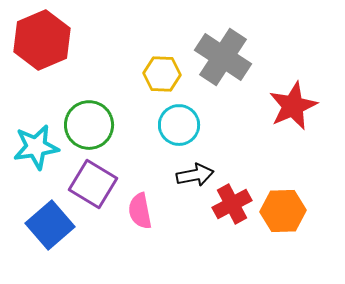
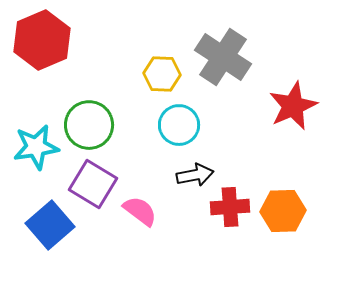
red cross: moved 2 px left, 3 px down; rotated 24 degrees clockwise
pink semicircle: rotated 138 degrees clockwise
